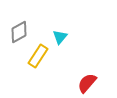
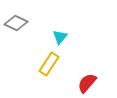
gray diamond: moved 3 px left, 9 px up; rotated 55 degrees clockwise
yellow rectangle: moved 11 px right, 8 px down
